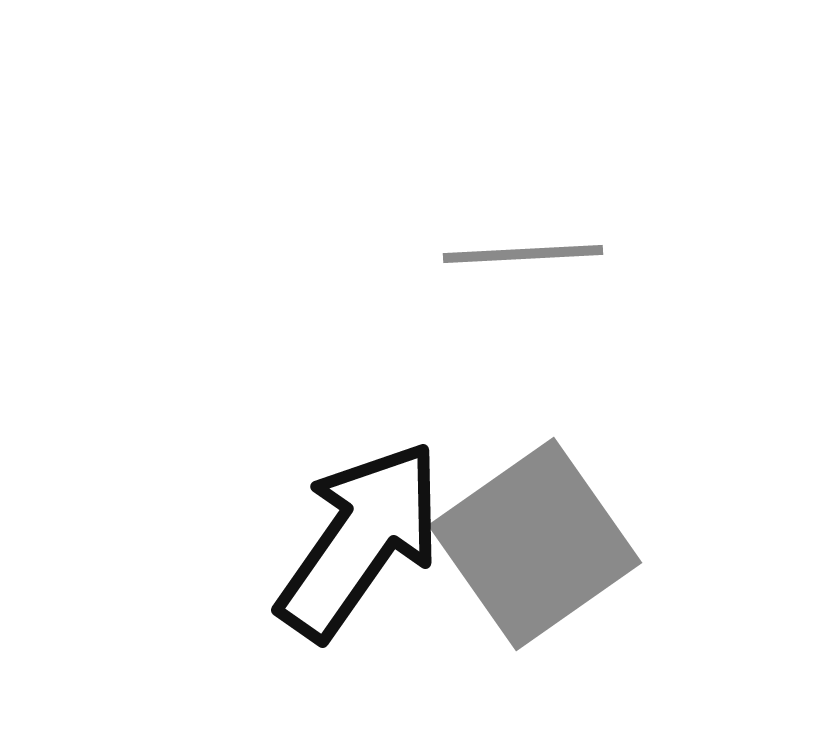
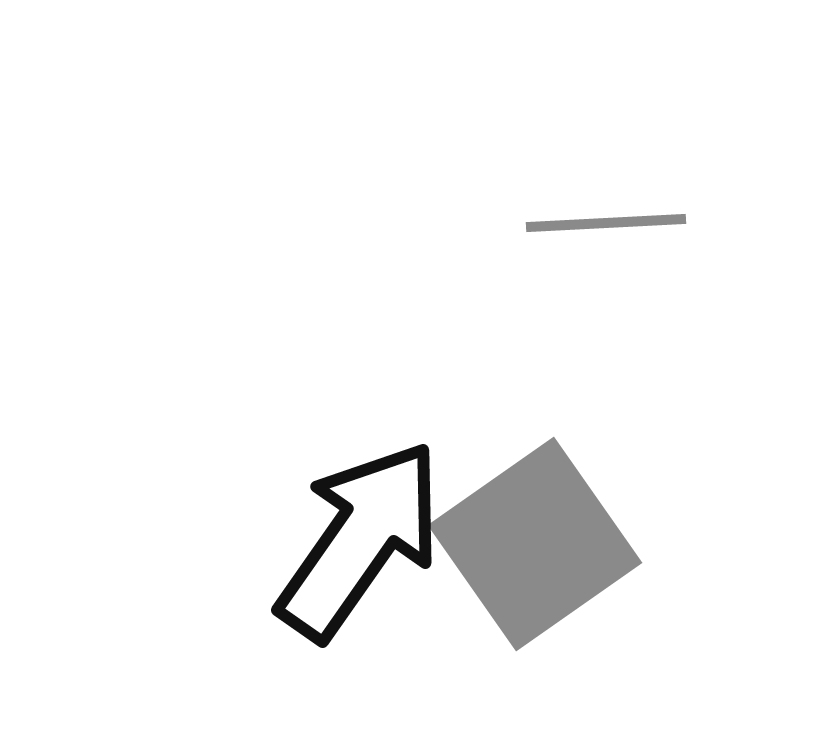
gray line: moved 83 px right, 31 px up
